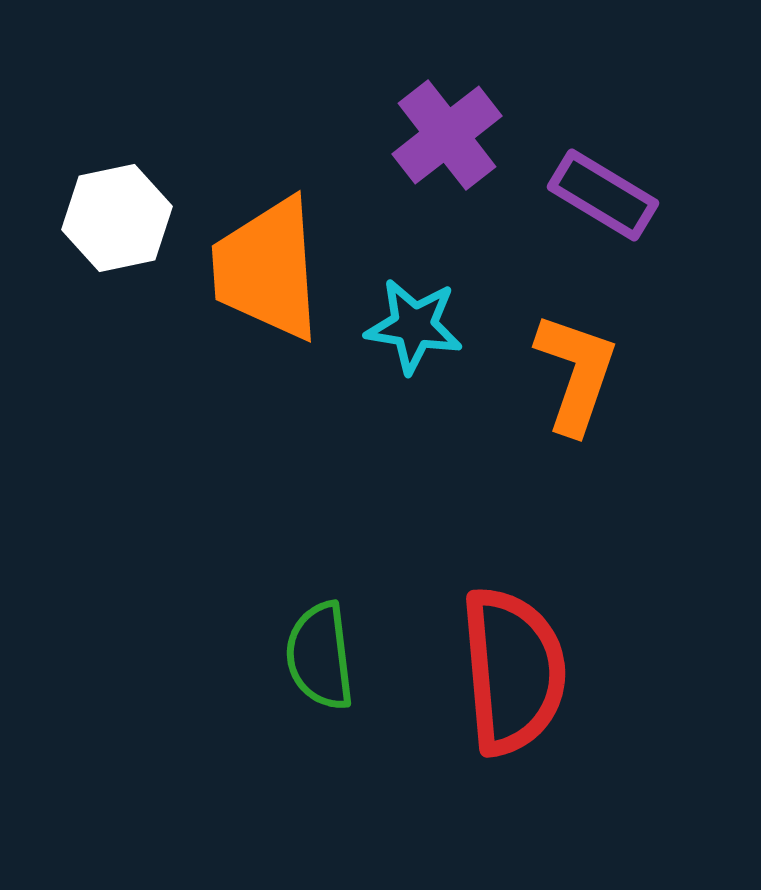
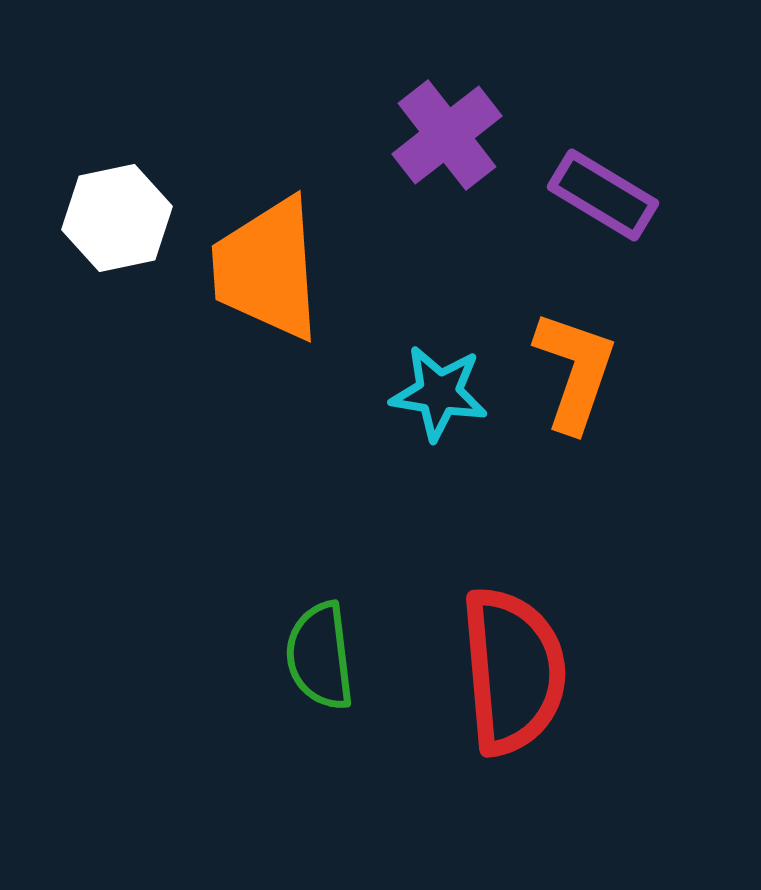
cyan star: moved 25 px right, 67 px down
orange L-shape: moved 1 px left, 2 px up
